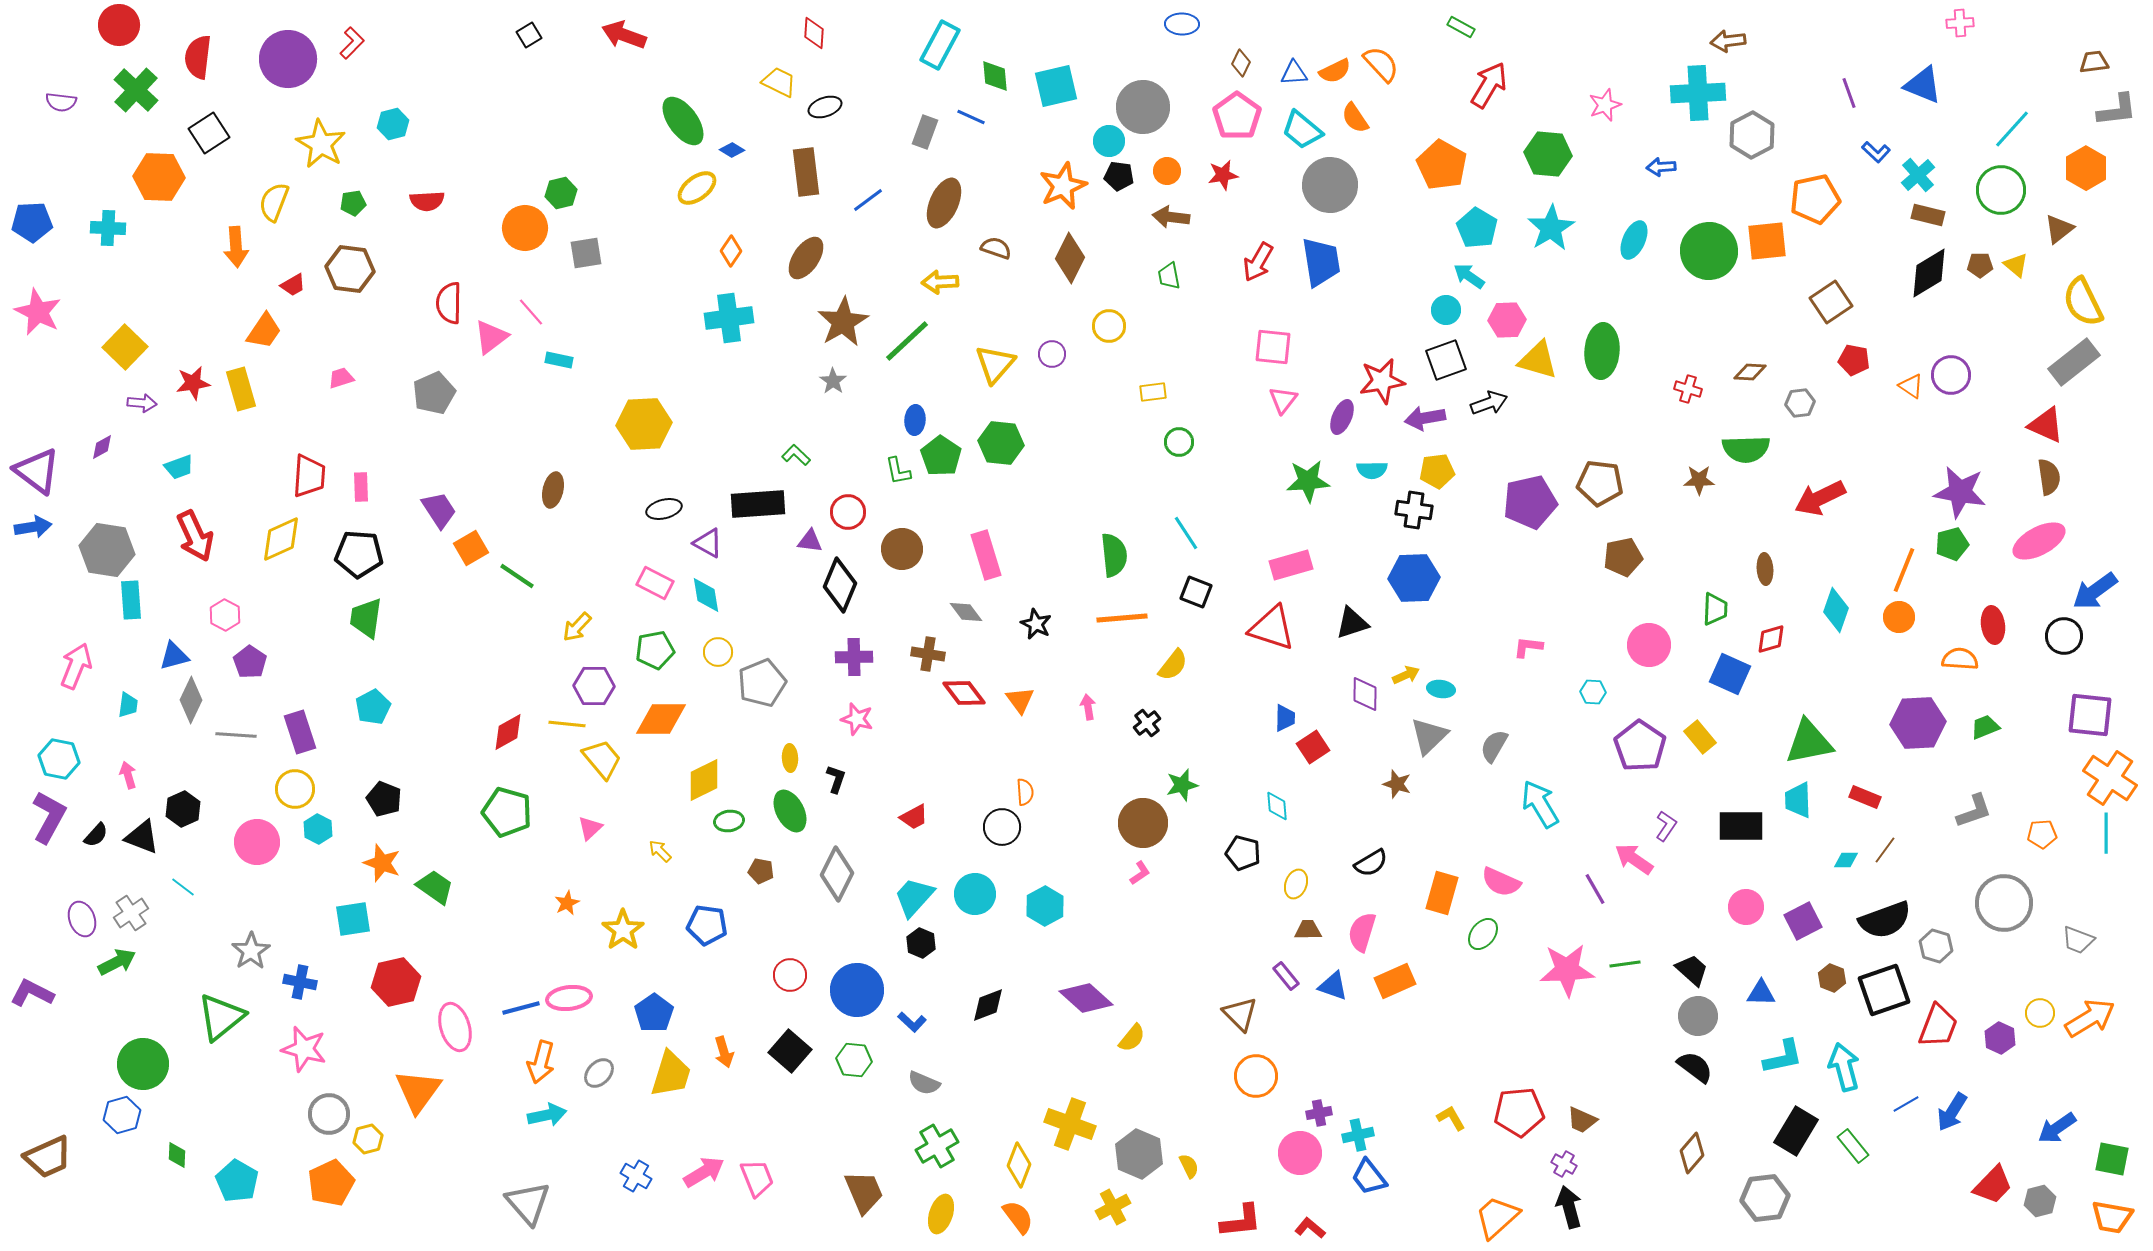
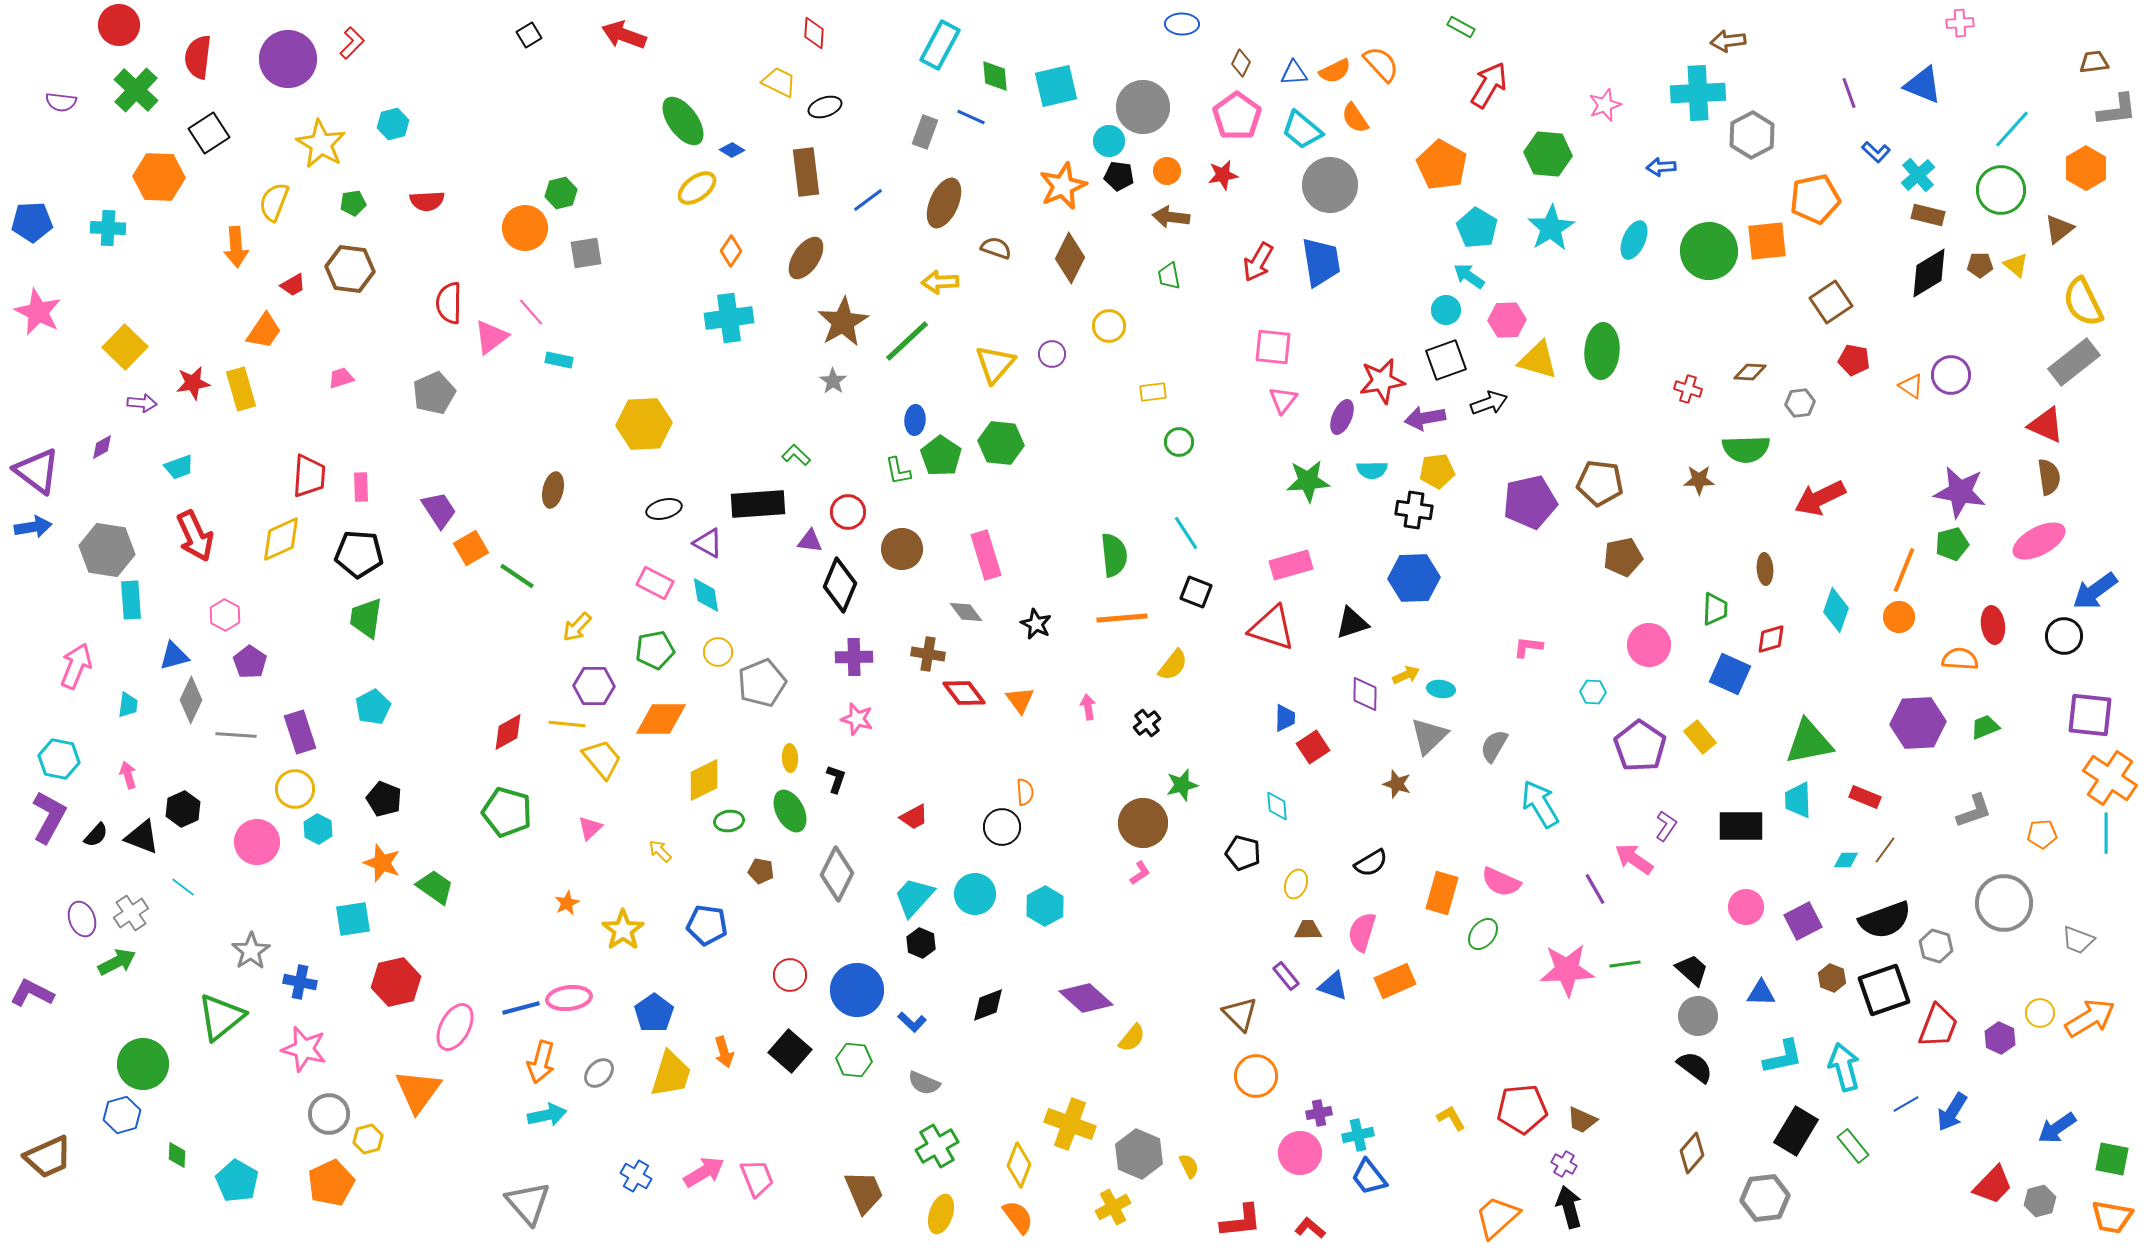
pink ellipse at (455, 1027): rotated 45 degrees clockwise
red pentagon at (1519, 1112): moved 3 px right, 3 px up
